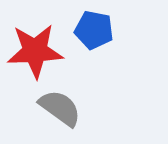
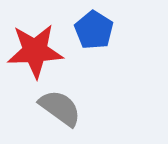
blue pentagon: rotated 21 degrees clockwise
